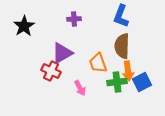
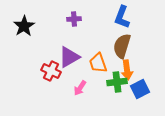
blue L-shape: moved 1 px right, 1 px down
brown semicircle: rotated 15 degrees clockwise
purple triangle: moved 7 px right, 4 px down
orange arrow: moved 1 px left, 1 px up
blue square: moved 2 px left, 7 px down
pink arrow: rotated 63 degrees clockwise
